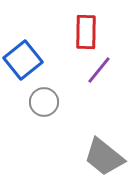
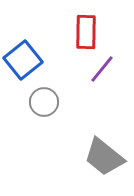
purple line: moved 3 px right, 1 px up
